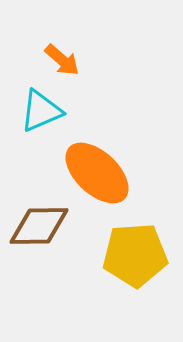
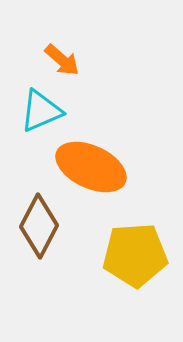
orange ellipse: moved 6 px left, 6 px up; rotated 18 degrees counterclockwise
brown diamond: rotated 62 degrees counterclockwise
